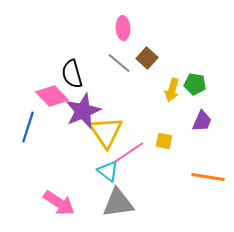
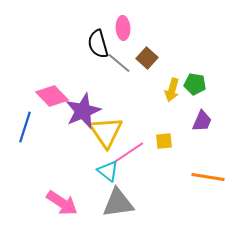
black semicircle: moved 26 px right, 30 px up
blue line: moved 3 px left
yellow square: rotated 18 degrees counterclockwise
pink arrow: moved 3 px right
